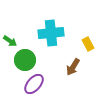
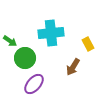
green circle: moved 2 px up
